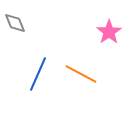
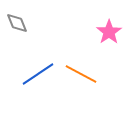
gray diamond: moved 2 px right
blue line: rotated 32 degrees clockwise
